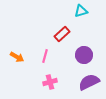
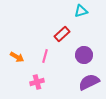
pink cross: moved 13 px left
